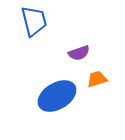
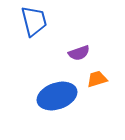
blue ellipse: rotated 12 degrees clockwise
